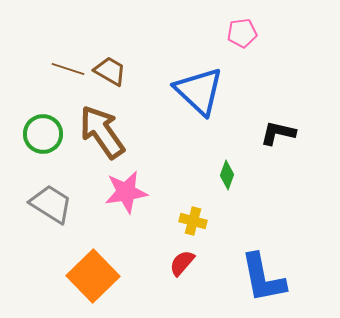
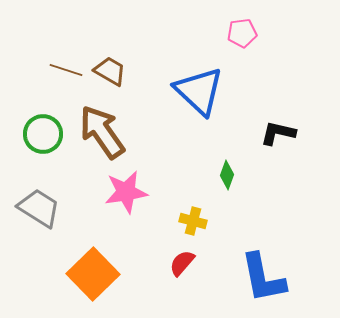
brown line: moved 2 px left, 1 px down
gray trapezoid: moved 12 px left, 4 px down
orange square: moved 2 px up
